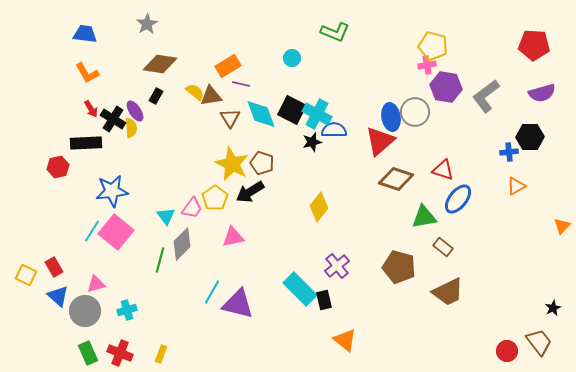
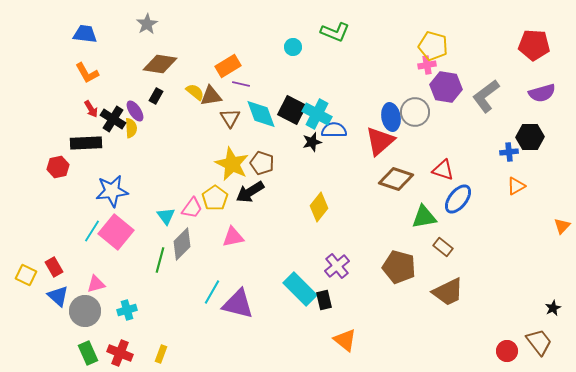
cyan circle at (292, 58): moved 1 px right, 11 px up
